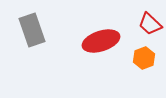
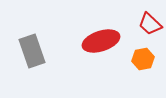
gray rectangle: moved 21 px down
orange hexagon: moved 1 px left, 1 px down; rotated 10 degrees clockwise
